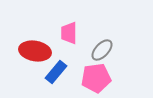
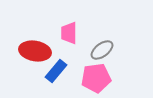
gray ellipse: rotated 10 degrees clockwise
blue rectangle: moved 1 px up
